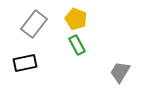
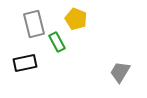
gray rectangle: rotated 52 degrees counterclockwise
green rectangle: moved 20 px left, 3 px up
